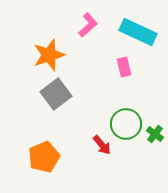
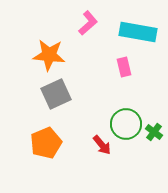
pink L-shape: moved 2 px up
cyan rectangle: rotated 15 degrees counterclockwise
orange star: rotated 24 degrees clockwise
gray square: rotated 12 degrees clockwise
green cross: moved 1 px left, 2 px up
orange pentagon: moved 2 px right, 14 px up
